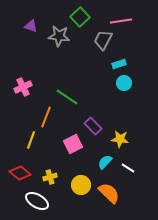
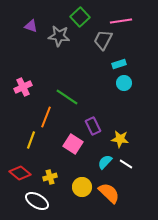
purple rectangle: rotated 18 degrees clockwise
pink square: rotated 30 degrees counterclockwise
white line: moved 2 px left, 4 px up
yellow circle: moved 1 px right, 2 px down
